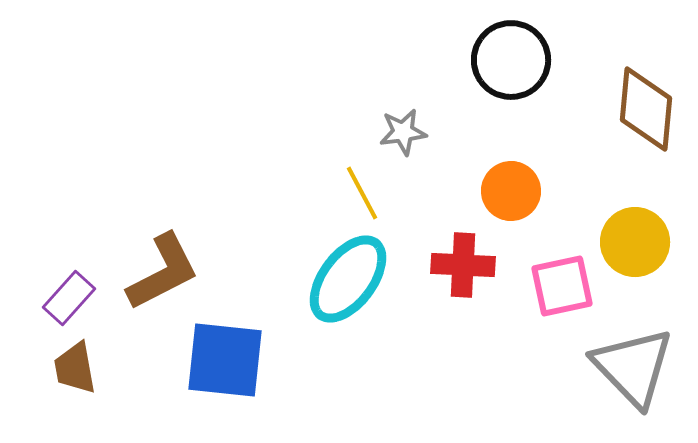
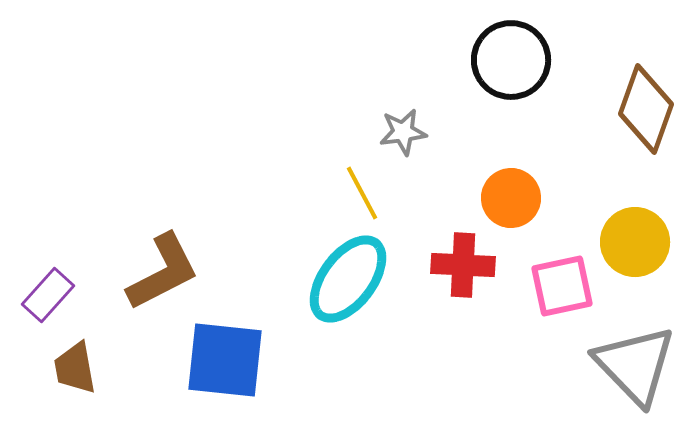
brown diamond: rotated 14 degrees clockwise
orange circle: moved 7 px down
purple rectangle: moved 21 px left, 3 px up
gray triangle: moved 2 px right, 2 px up
